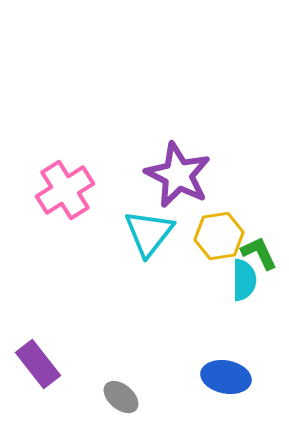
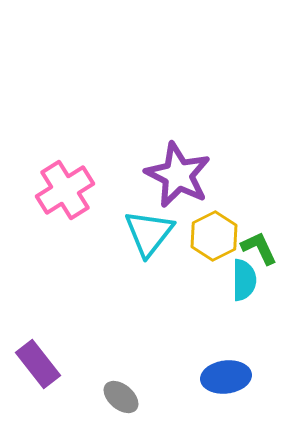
yellow hexagon: moved 5 px left; rotated 18 degrees counterclockwise
green L-shape: moved 5 px up
blue ellipse: rotated 18 degrees counterclockwise
